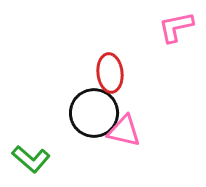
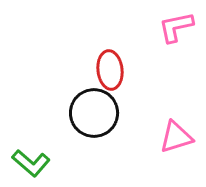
red ellipse: moved 3 px up
pink triangle: moved 52 px right, 6 px down; rotated 30 degrees counterclockwise
green L-shape: moved 4 px down
